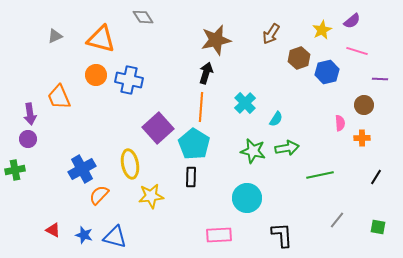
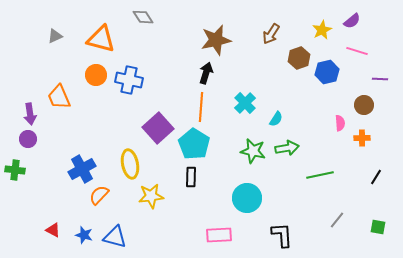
green cross at (15, 170): rotated 18 degrees clockwise
